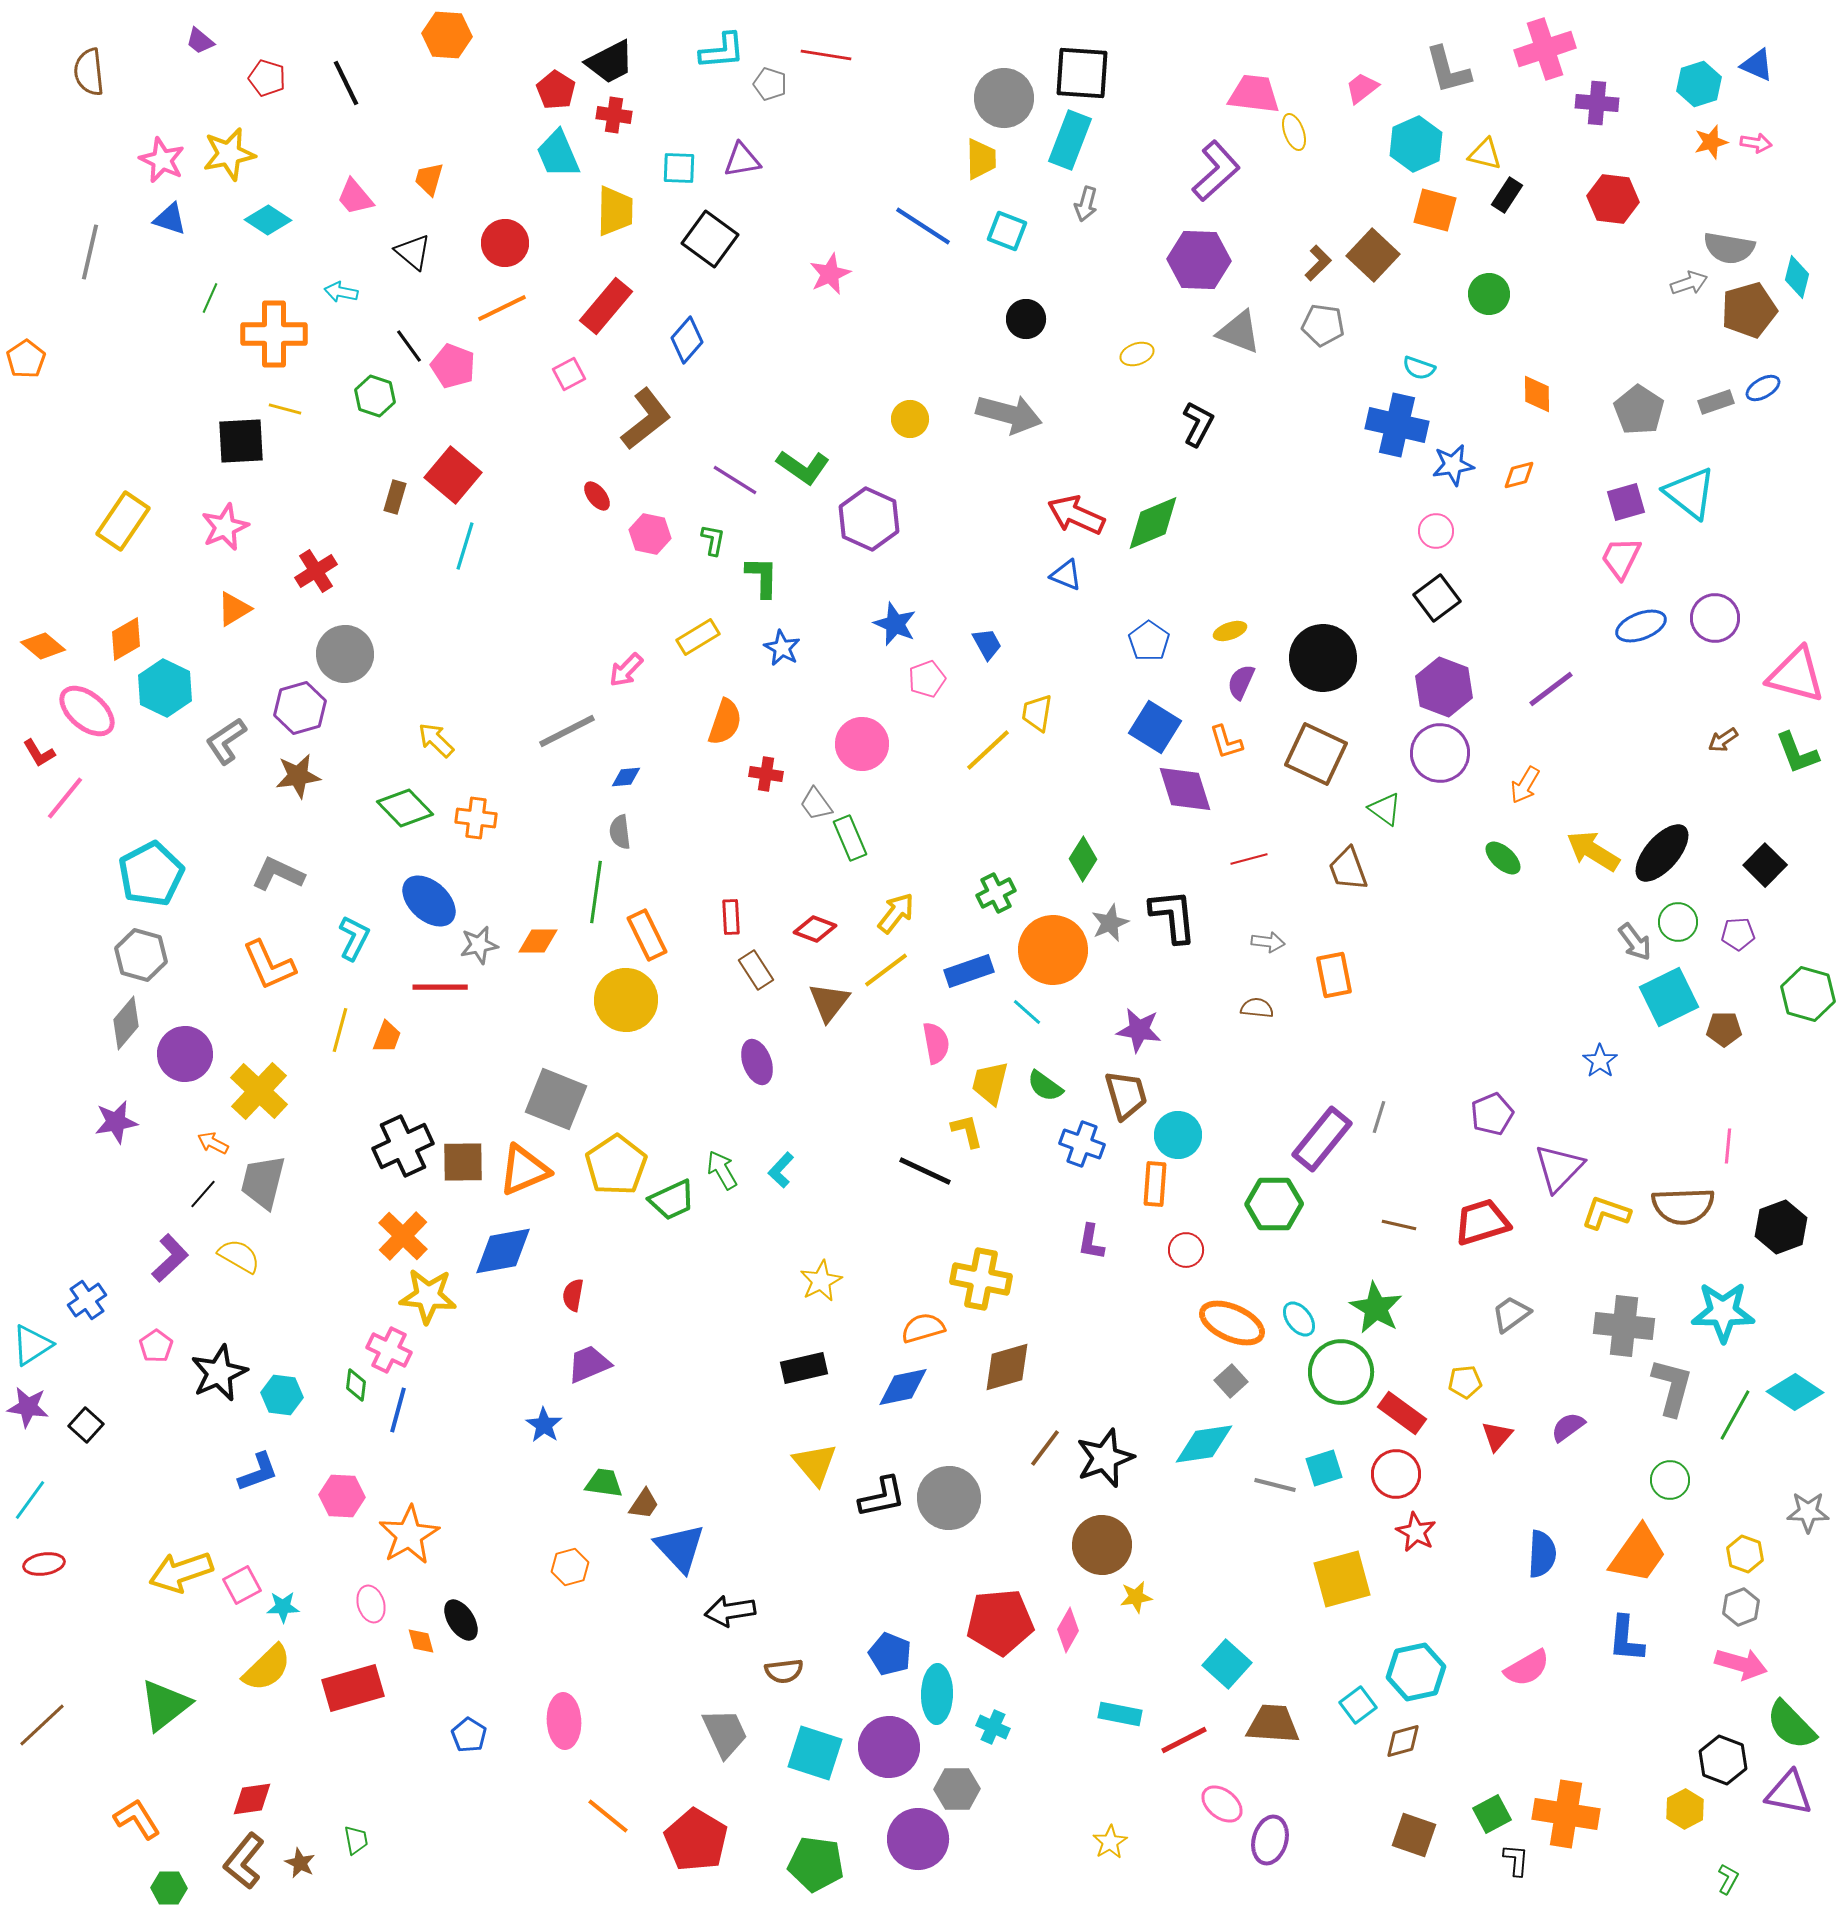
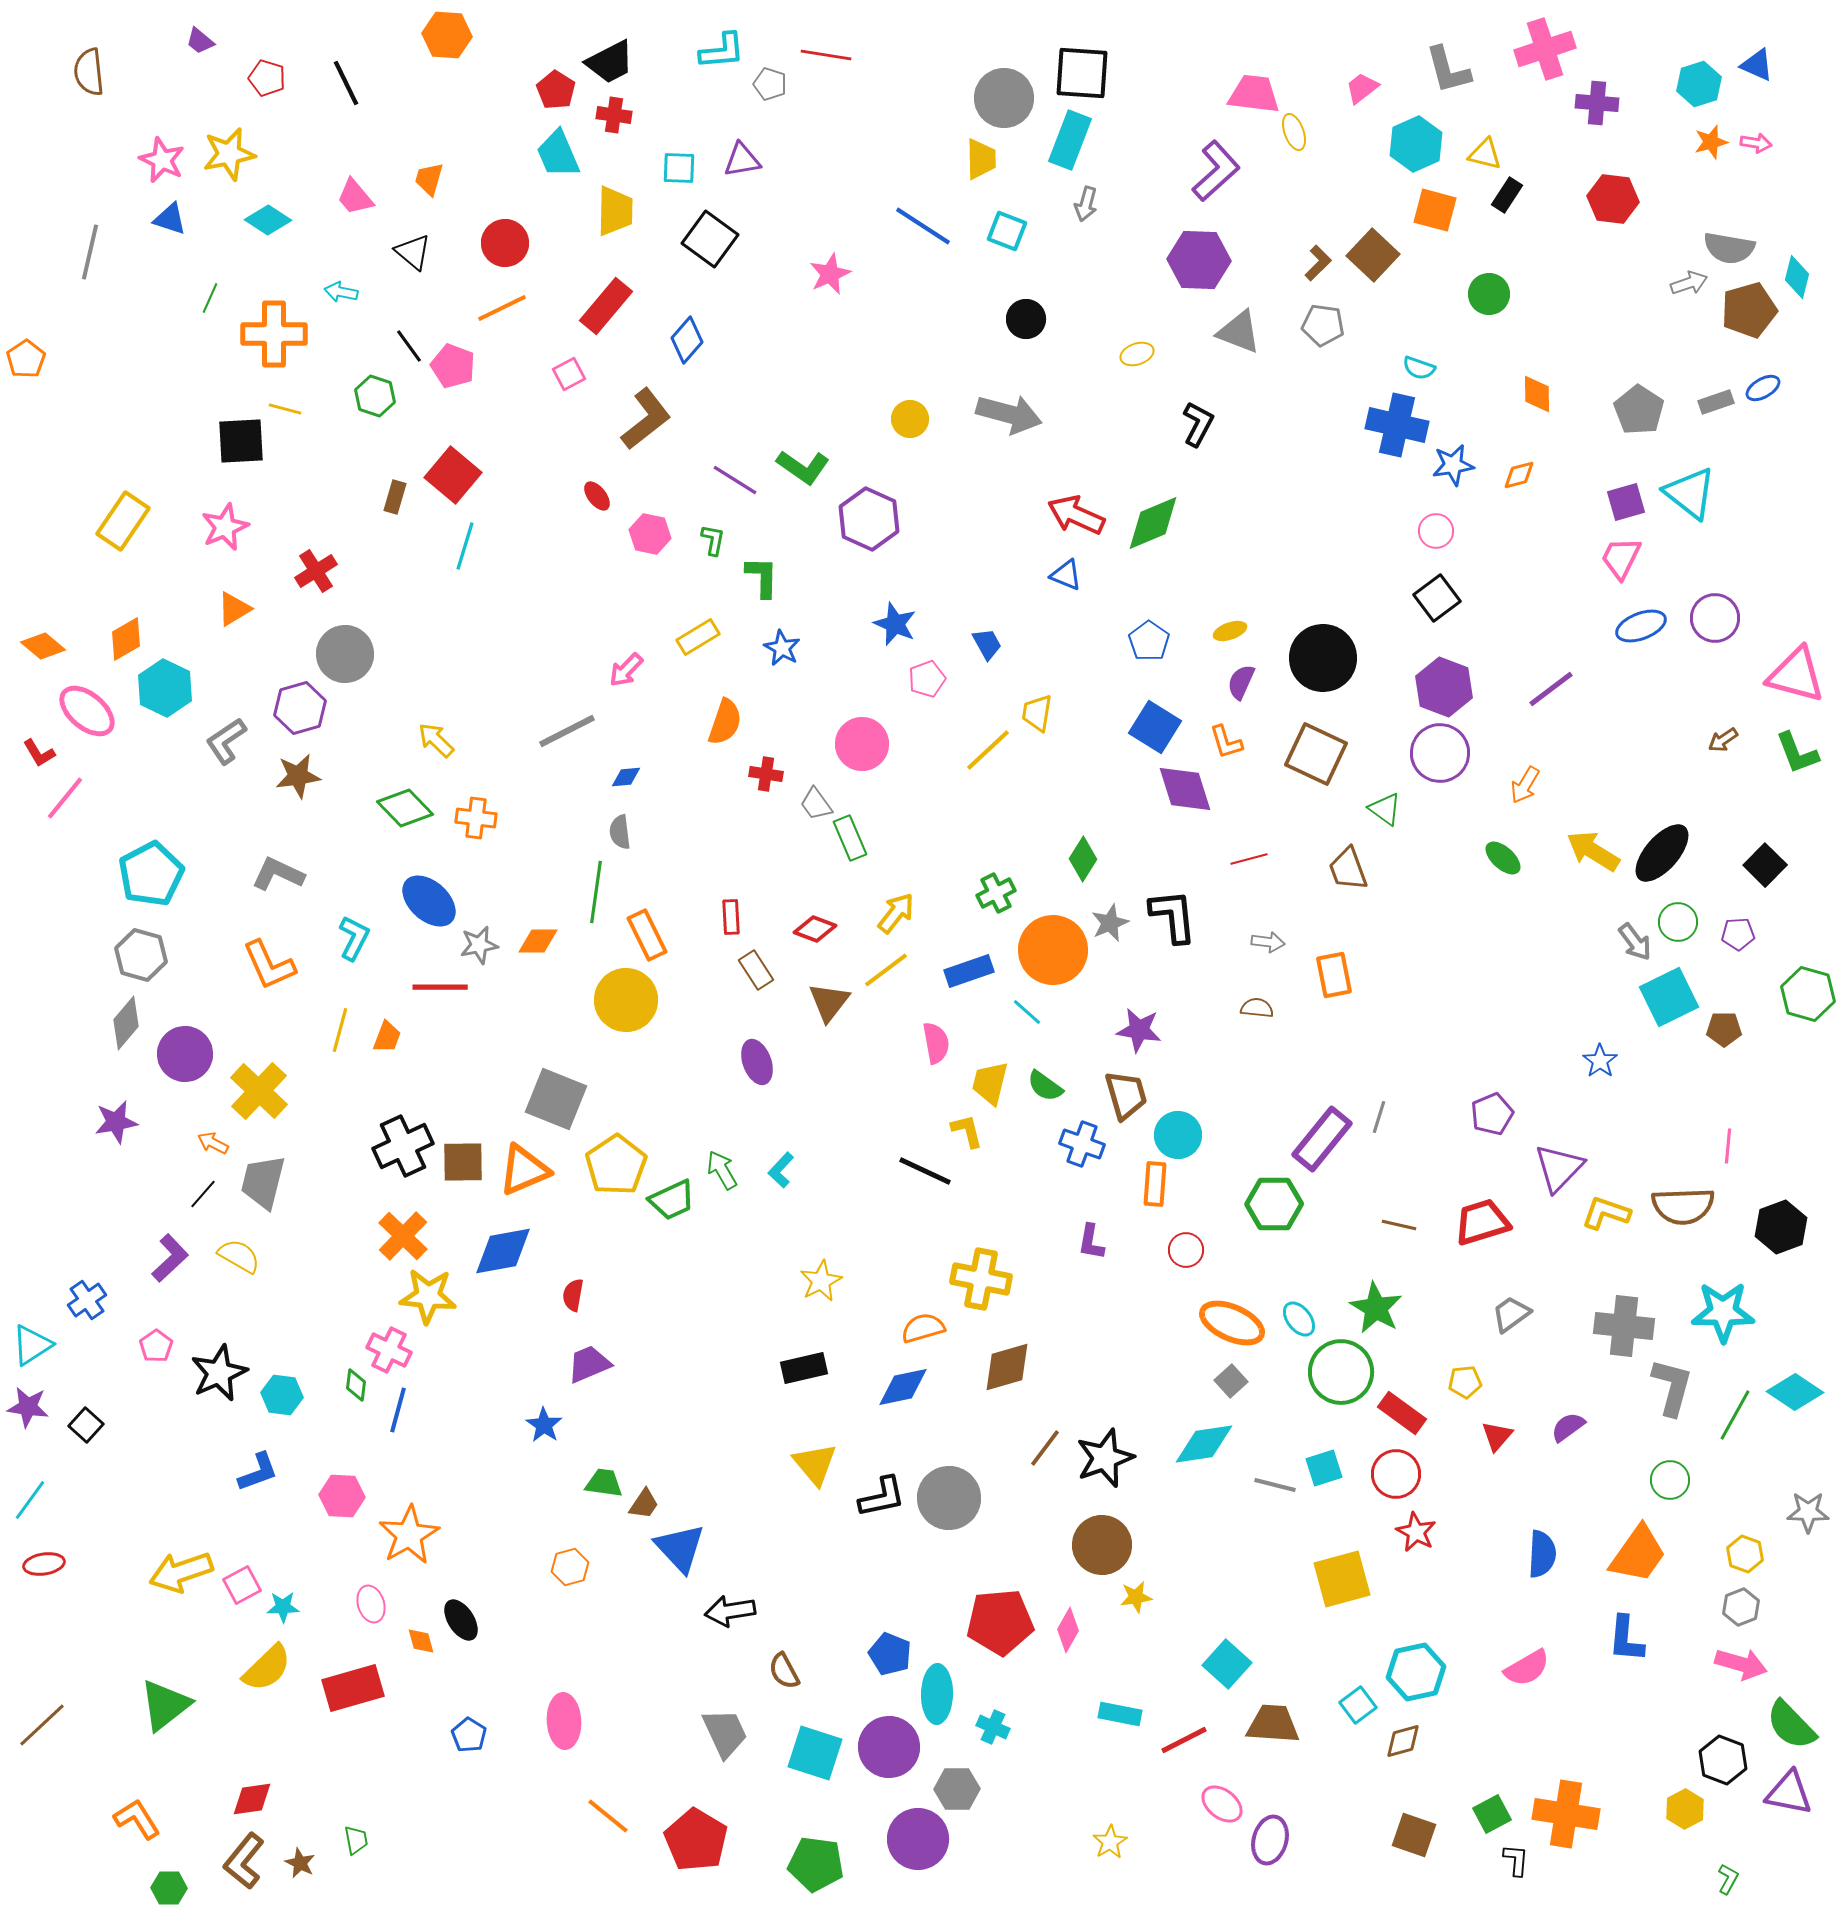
brown semicircle at (784, 1671): rotated 69 degrees clockwise
